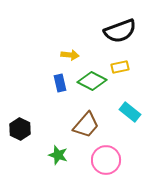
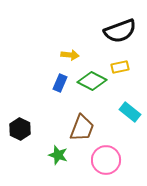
blue rectangle: rotated 36 degrees clockwise
brown trapezoid: moved 4 px left, 3 px down; rotated 20 degrees counterclockwise
